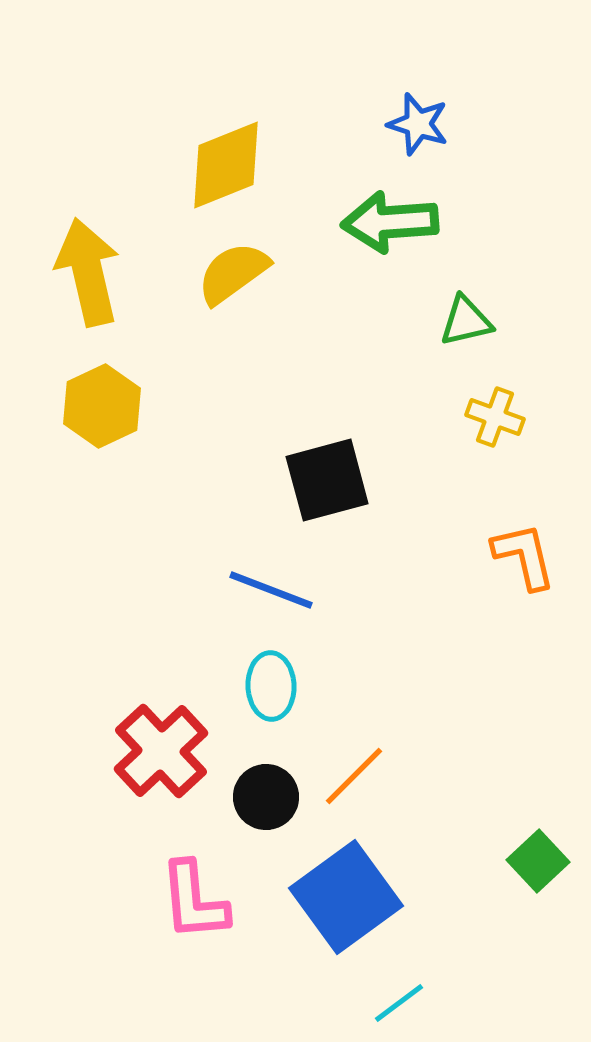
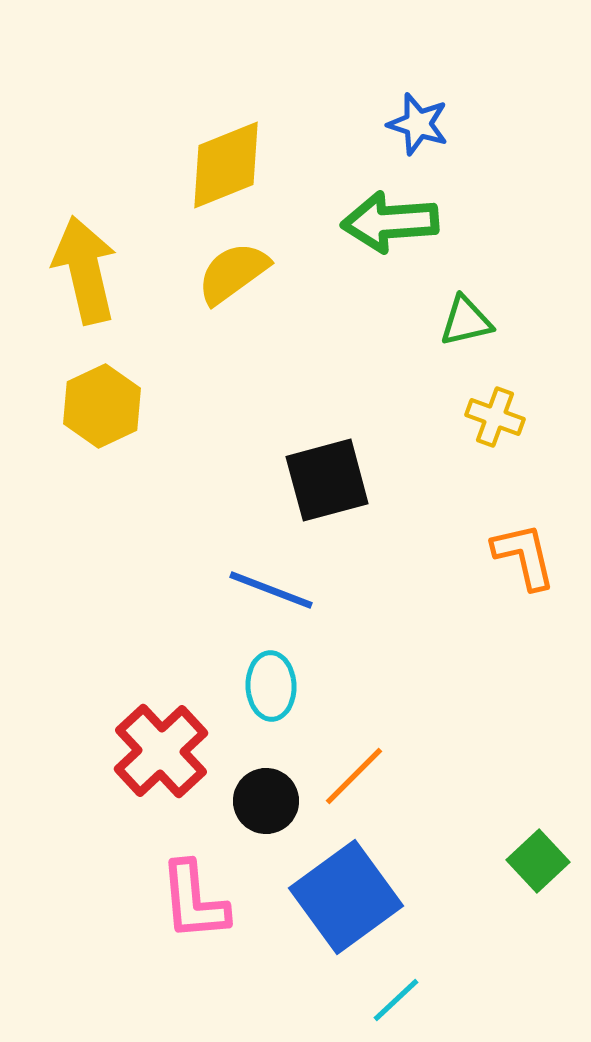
yellow arrow: moved 3 px left, 2 px up
black circle: moved 4 px down
cyan line: moved 3 px left, 3 px up; rotated 6 degrees counterclockwise
